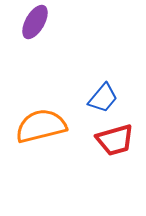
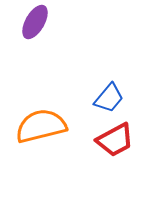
blue trapezoid: moved 6 px right
red trapezoid: rotated 12 degrees counterclockwise
